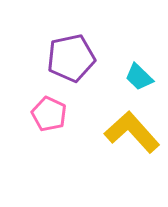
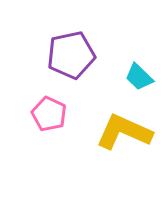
purple pentagon: moved 3 px up
yellow L-shape: moved 8 px left; rotated 24 degrees counterclockwise
